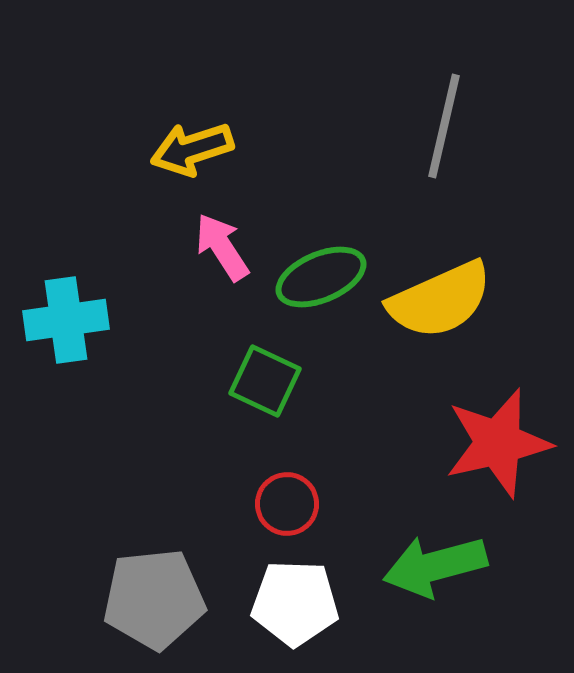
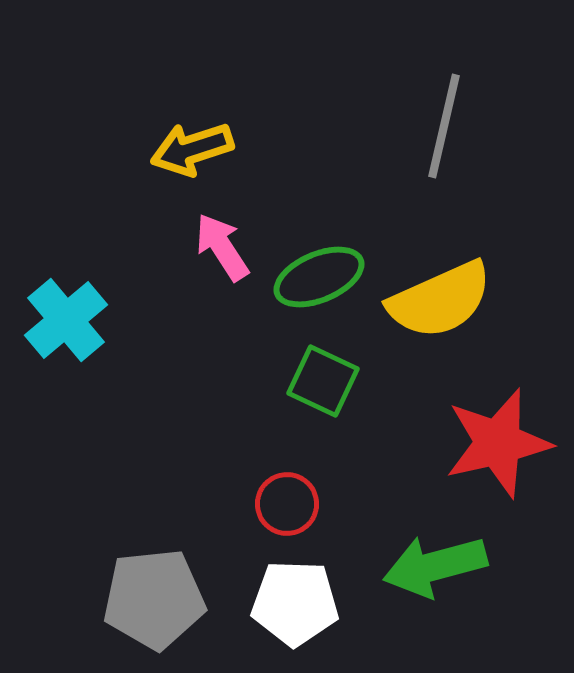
green ellipse: moved 2 px left
cyan cross: rotated 32 degrees counterclockwise
green square: moved 58 px right
